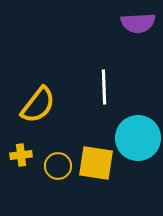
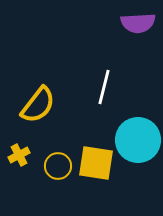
white line: rotated 16 degrees clockwise
cyan circle: moved 2 px down
yellow cross: moved 2 px left; rotated 20 degrees counterclockwise
